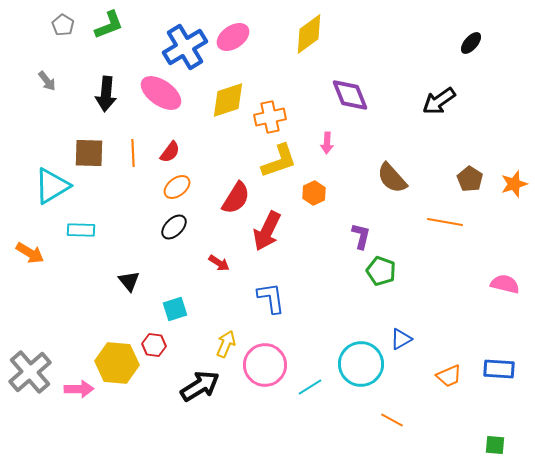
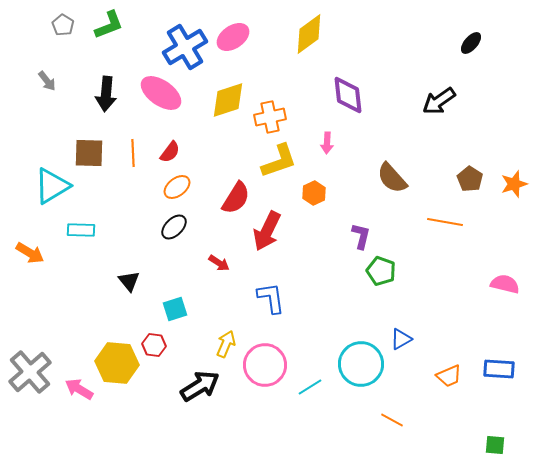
purple diamond at (350, 95): moved 2 px left; rotated 15 degrees clockwise
pink arrow at (79, 389): rotated 148 degrees counterclockwise
